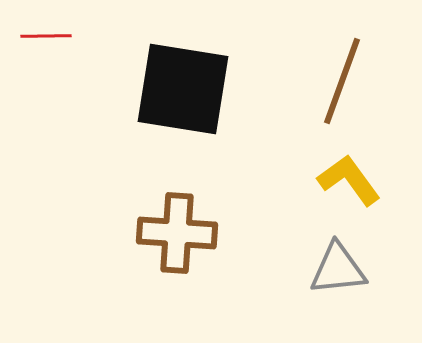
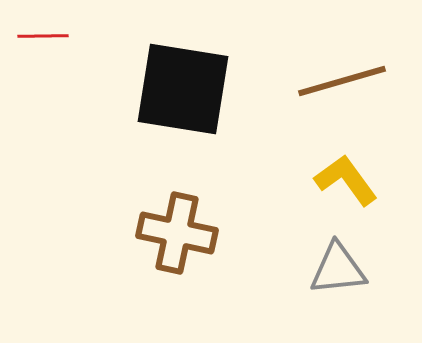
red line: moved 3 px left
brown line: rotated 54 degrees clockwise
yellow L-shape: moved 3 px left
brown cross: rotated 8 degrees clockwise
